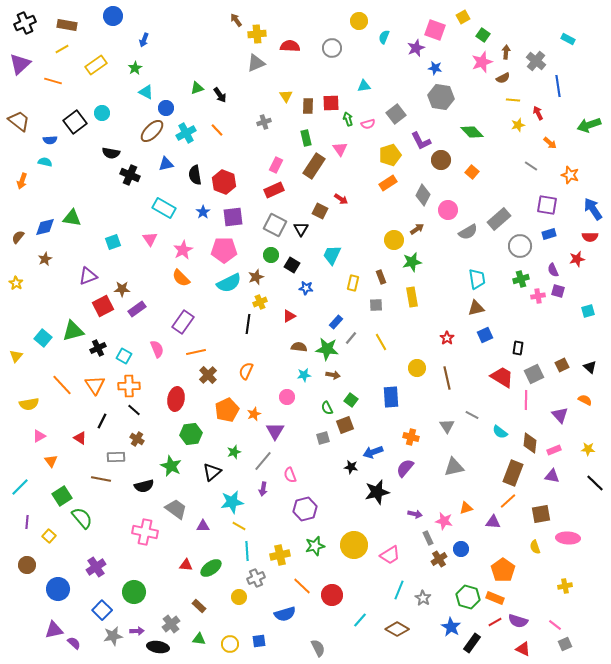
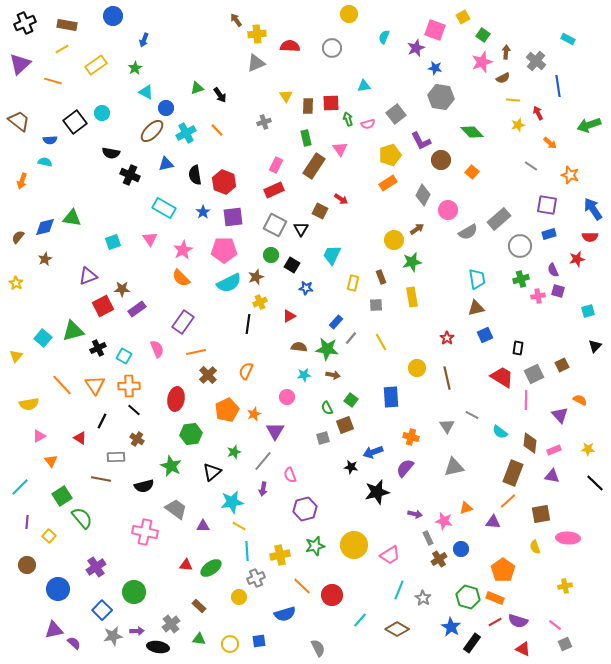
yellow circle at (359, 21): moved 10 px left, 7 px up
black triangle at (590, 367): moved 5 px right, 21 px up; rotated 32 degrees clockwise
orange semicircle at (585, 400): moved 5 px left
